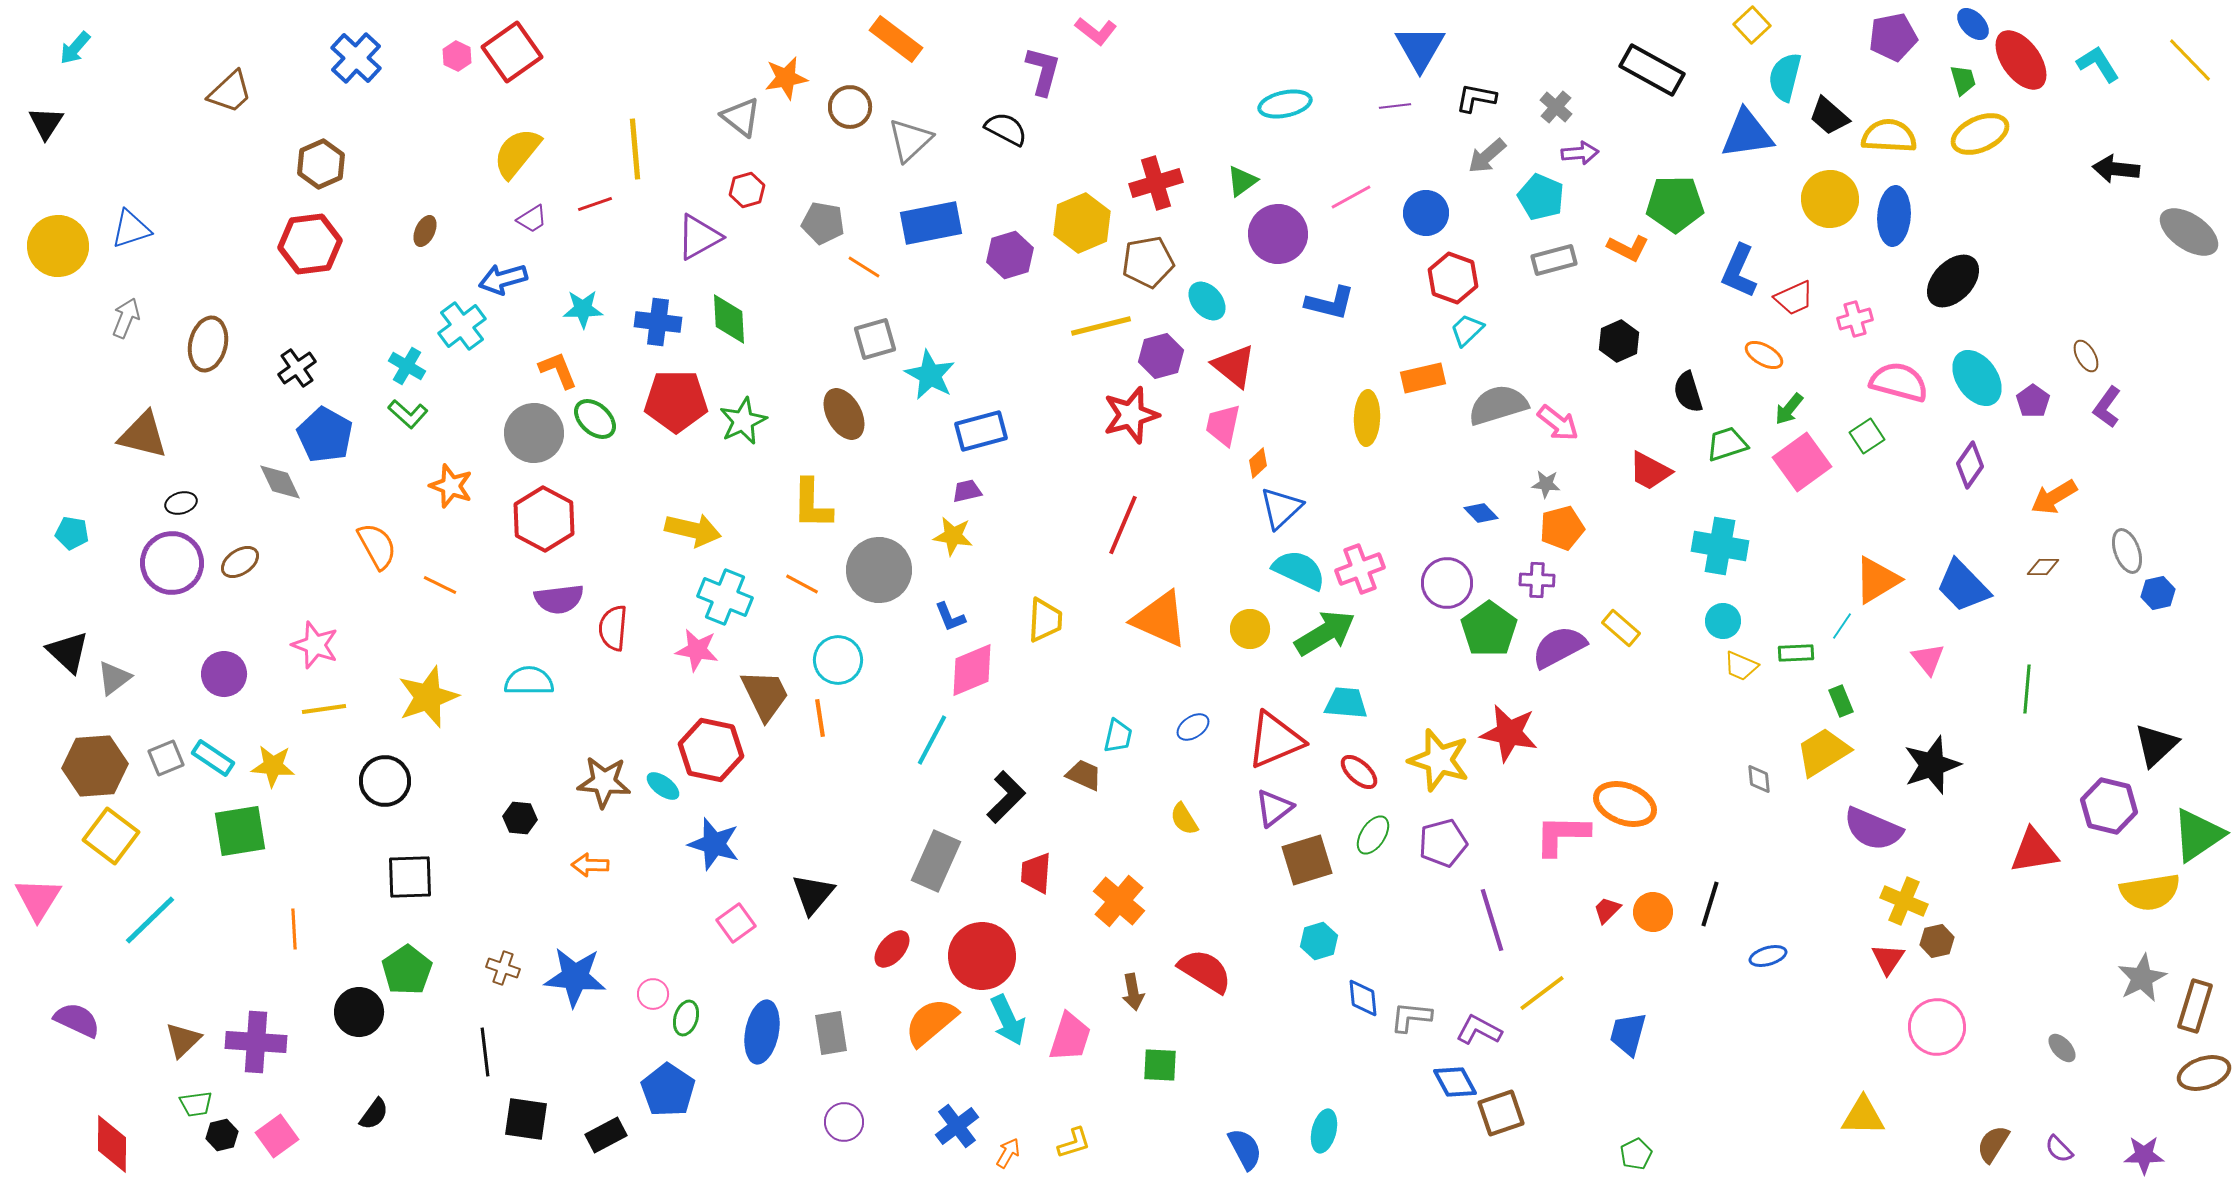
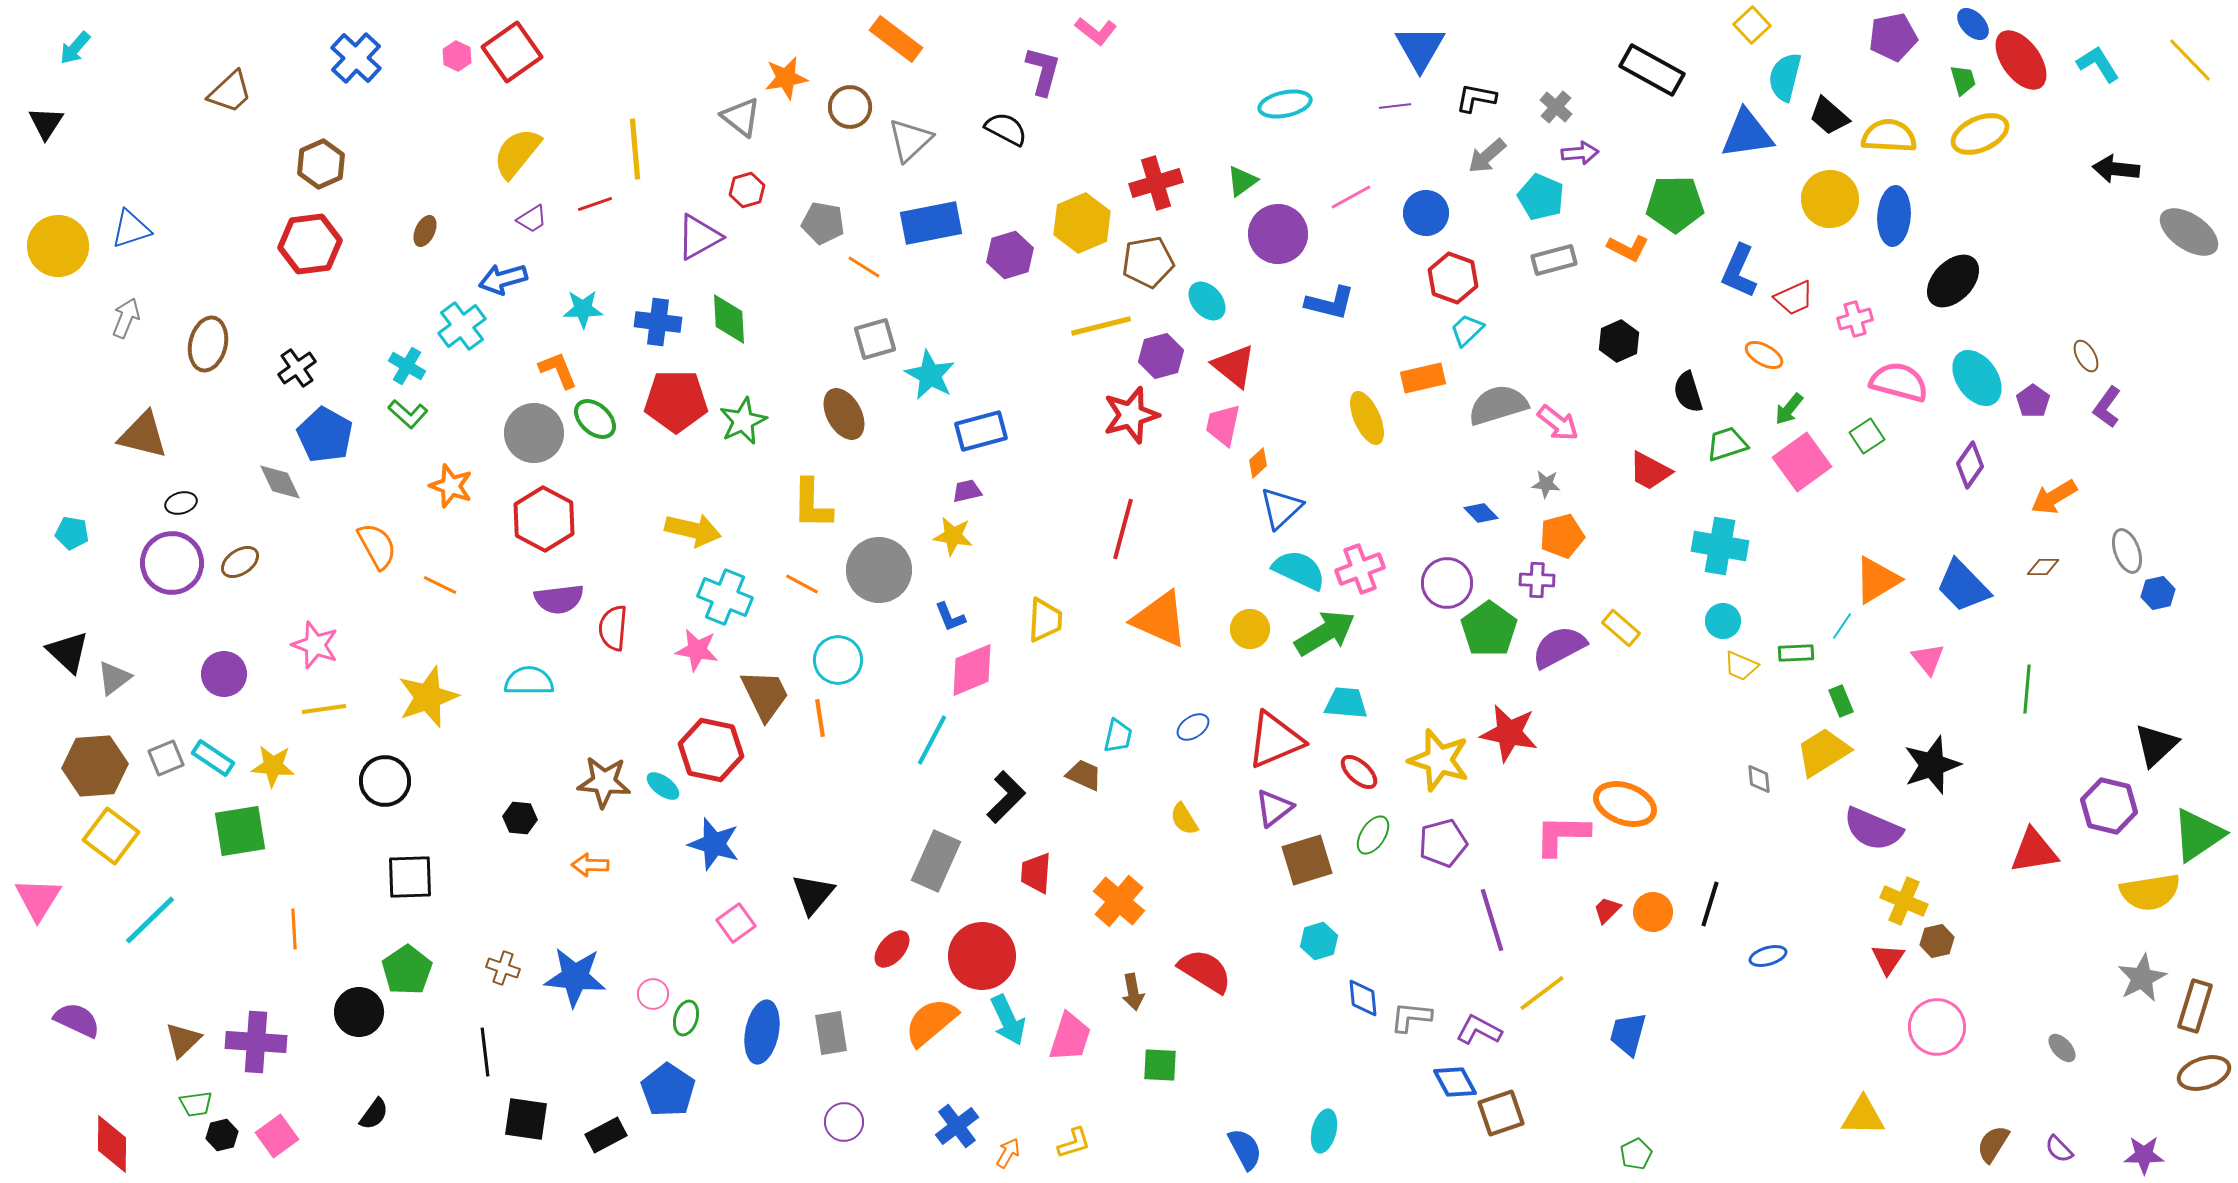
yellow ellipse at (1367, 418): rotated 26 degrees counterclockwise
red line at (1123, 525): moved 4 px down; rotated 8 degrees counterclockwise
orange pentagon at (1562, 528): moved 8 px down
